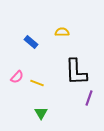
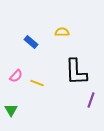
pink semicircle: moved 1 px left, 1 px up
purple line: moved 2 px right, 2 px down
green triangle: moved 30 px left, 3 px up
